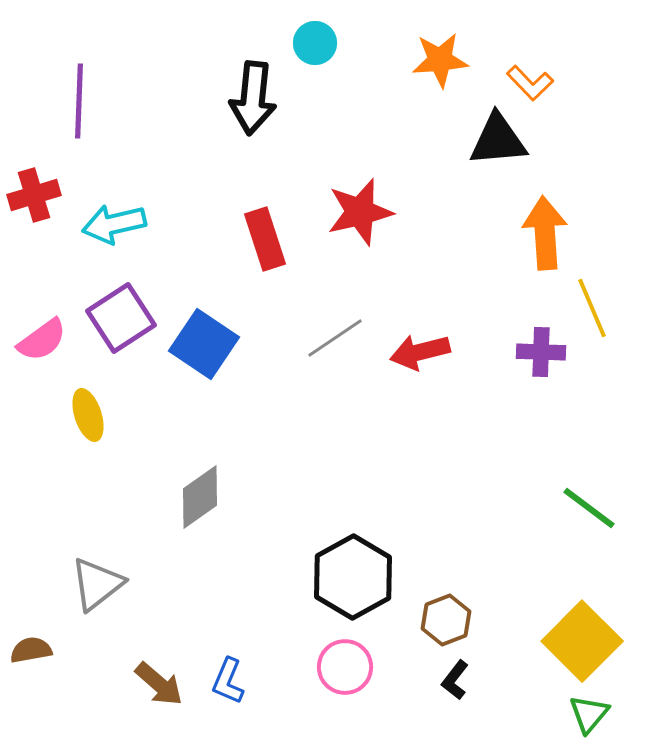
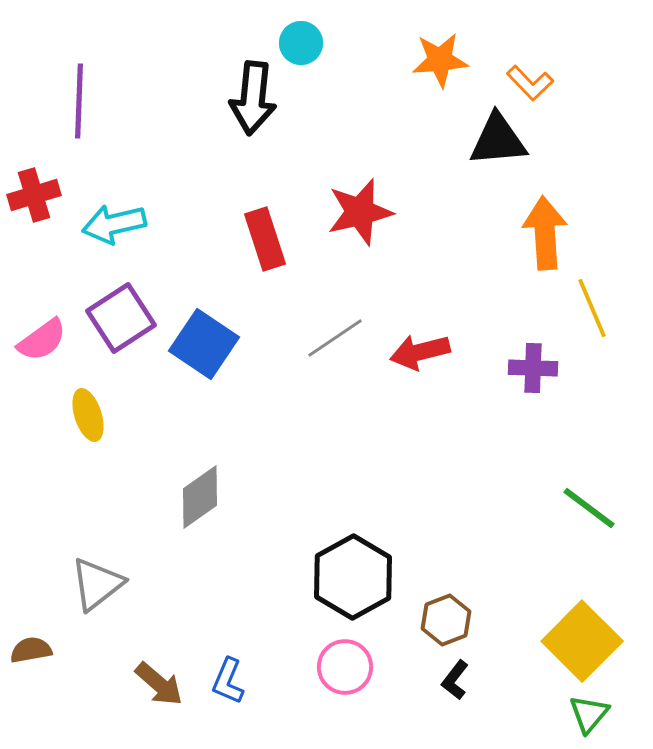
cyan circle: moved 14 px left
purple cross: moved 8 px left, 16 px down
